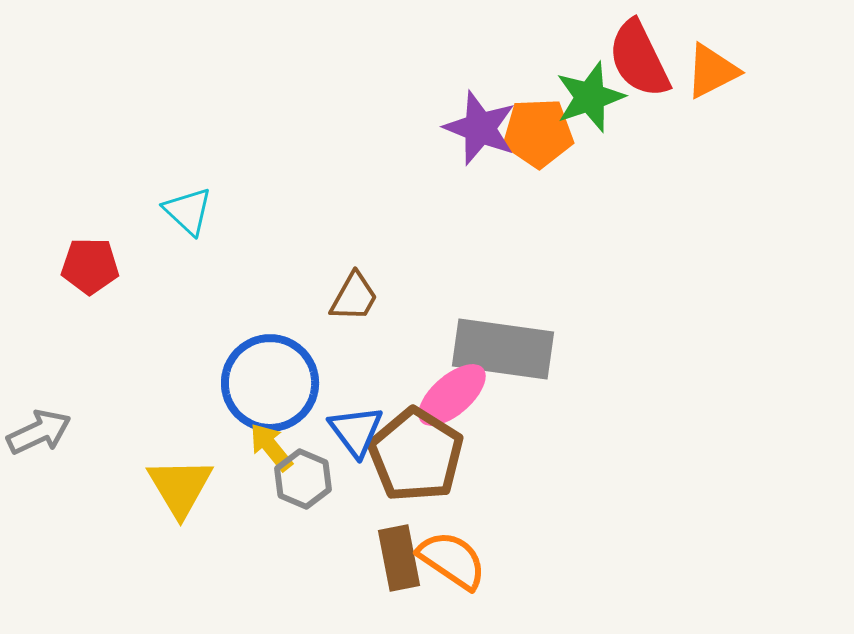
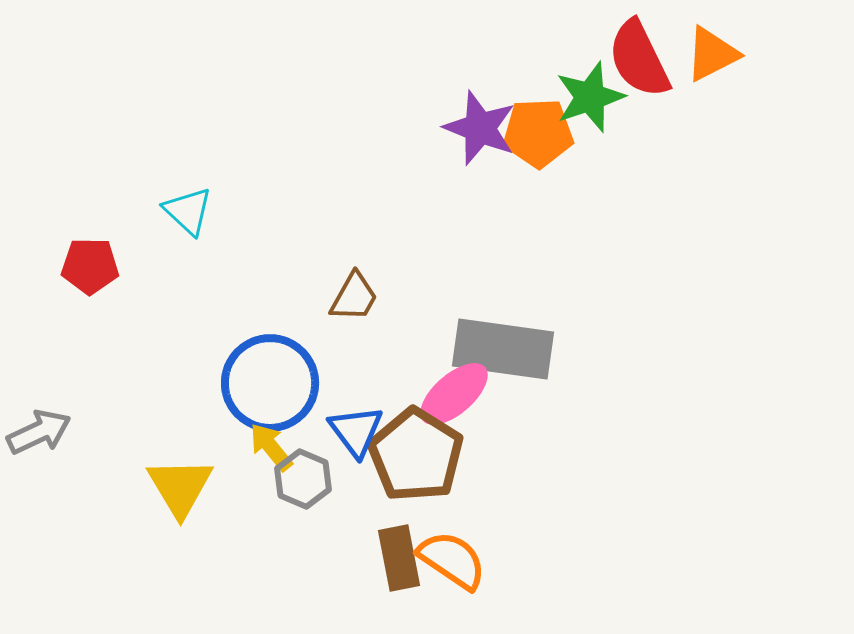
orange triangle: moved 17 px up
pink ellipse: moved 2 px right, 1 px up
